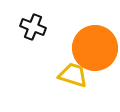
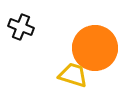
black cross: moved 12 px left
